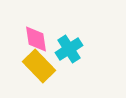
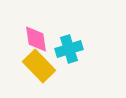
cyan cross: rotated 16 degrees clockwise
